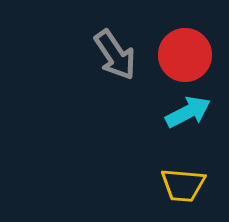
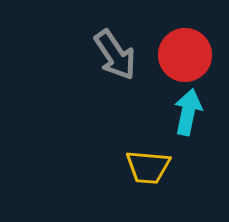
cyan arrow: rotated 51 degrees counterclockwise
yellow trapezoid: moved 35 px left, 18 px up
